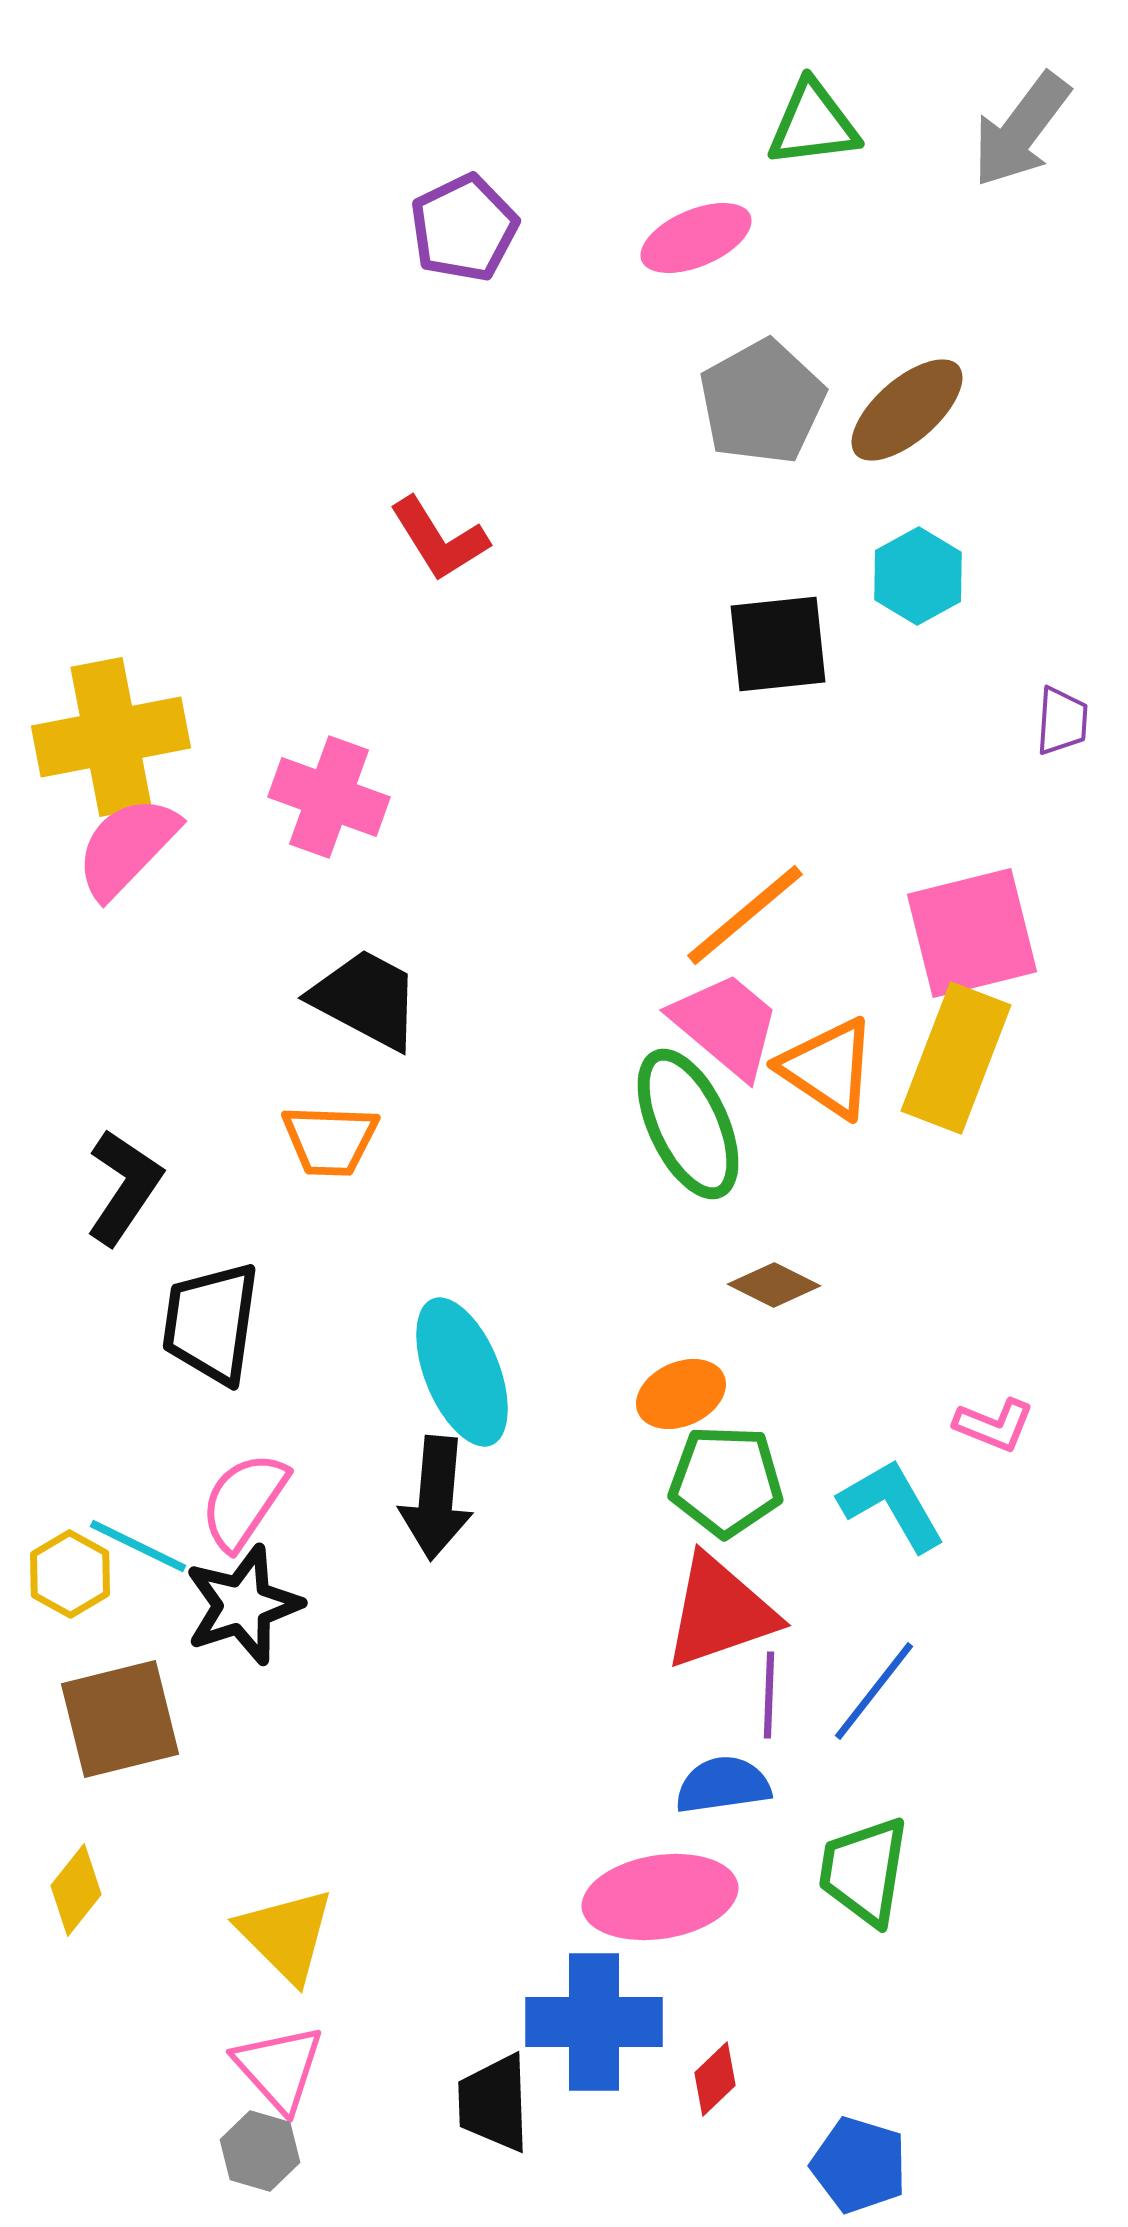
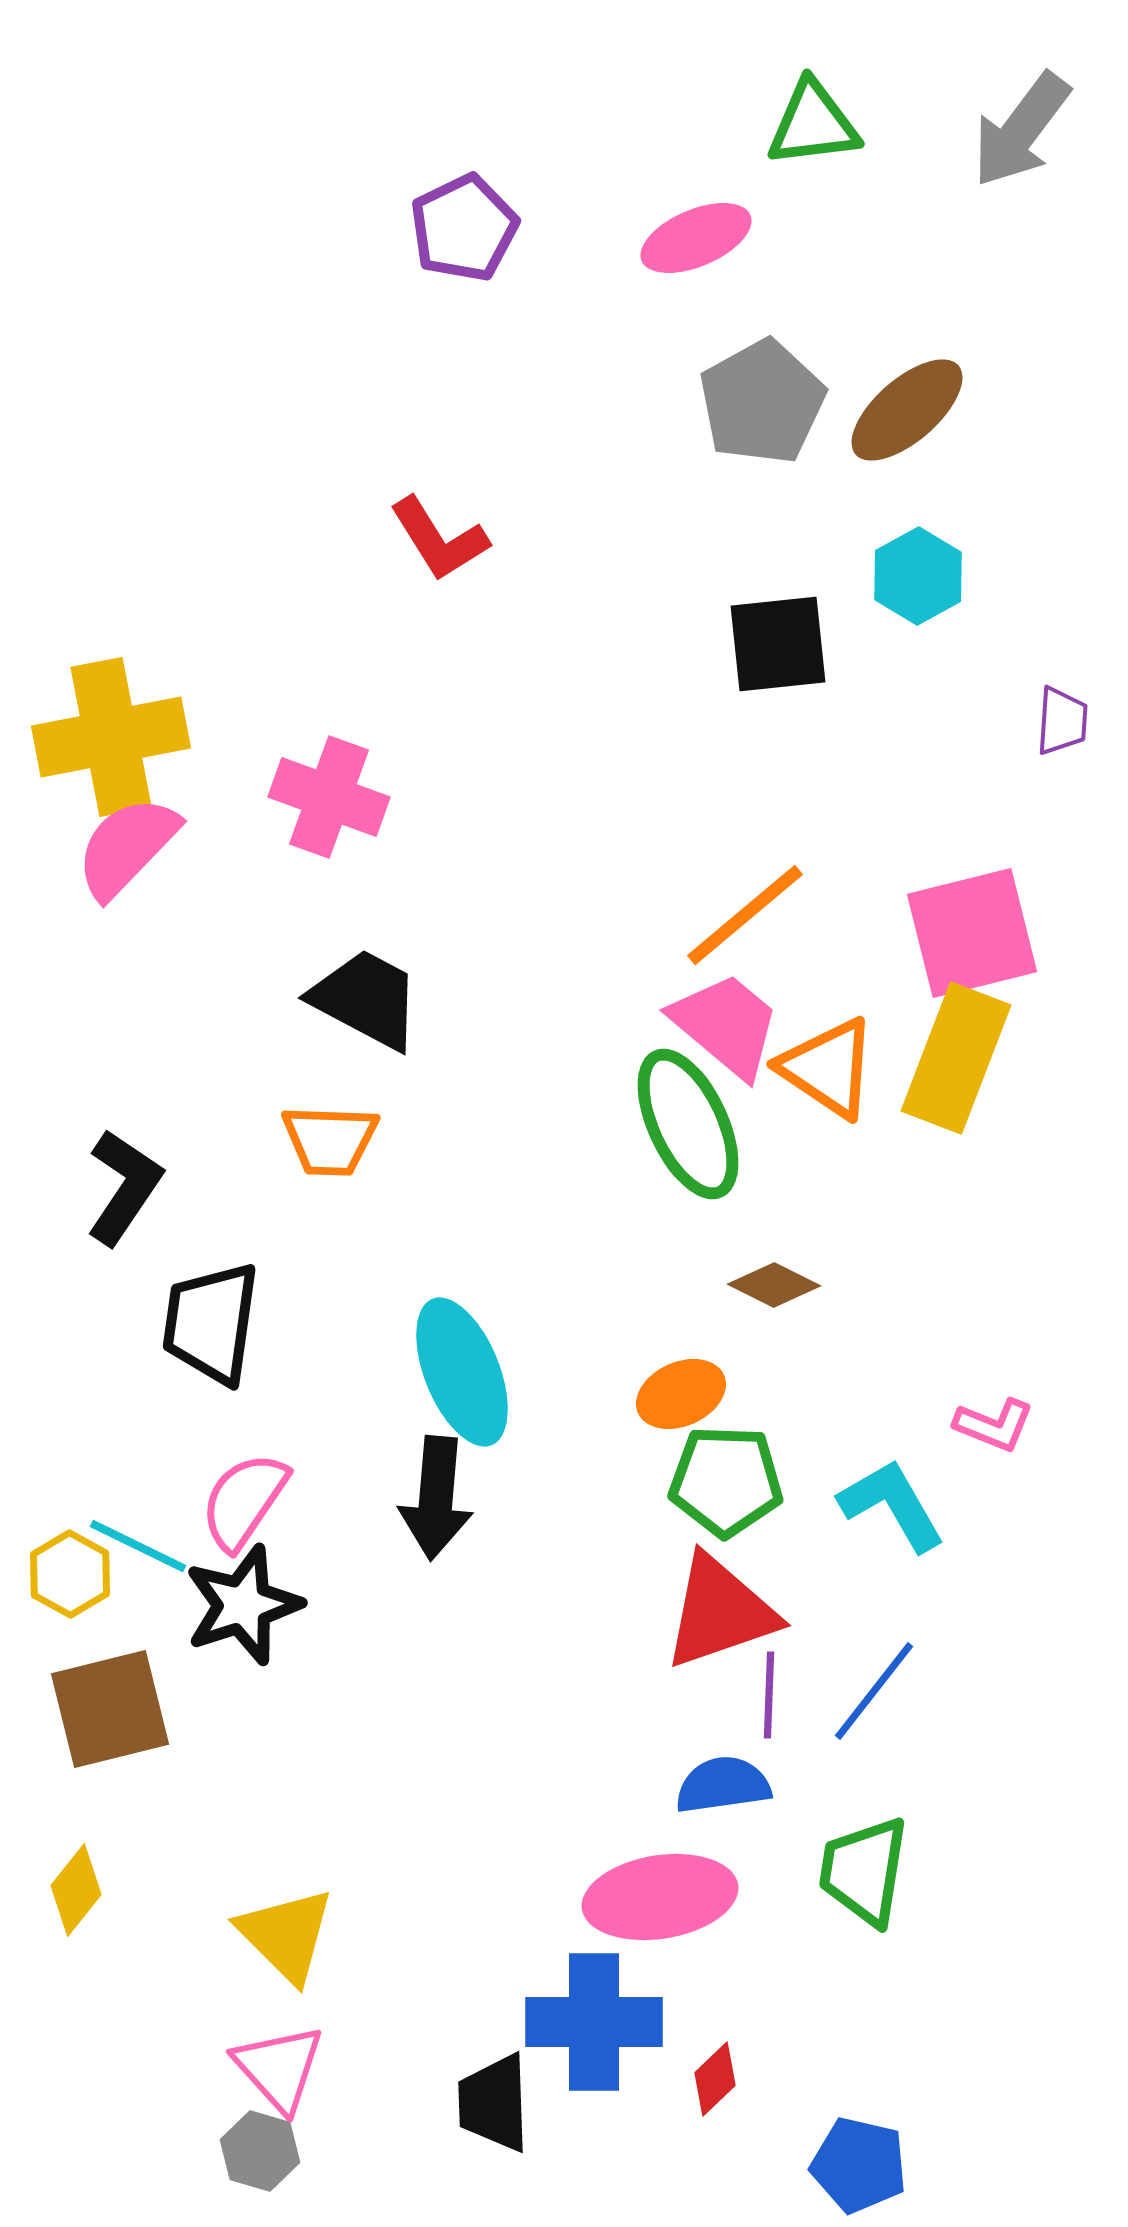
brown square at (120, 1719): moved 10 px left, 10 px up
blue pentagon at (859, 2165): rotated 4 degrees counterclockwise
